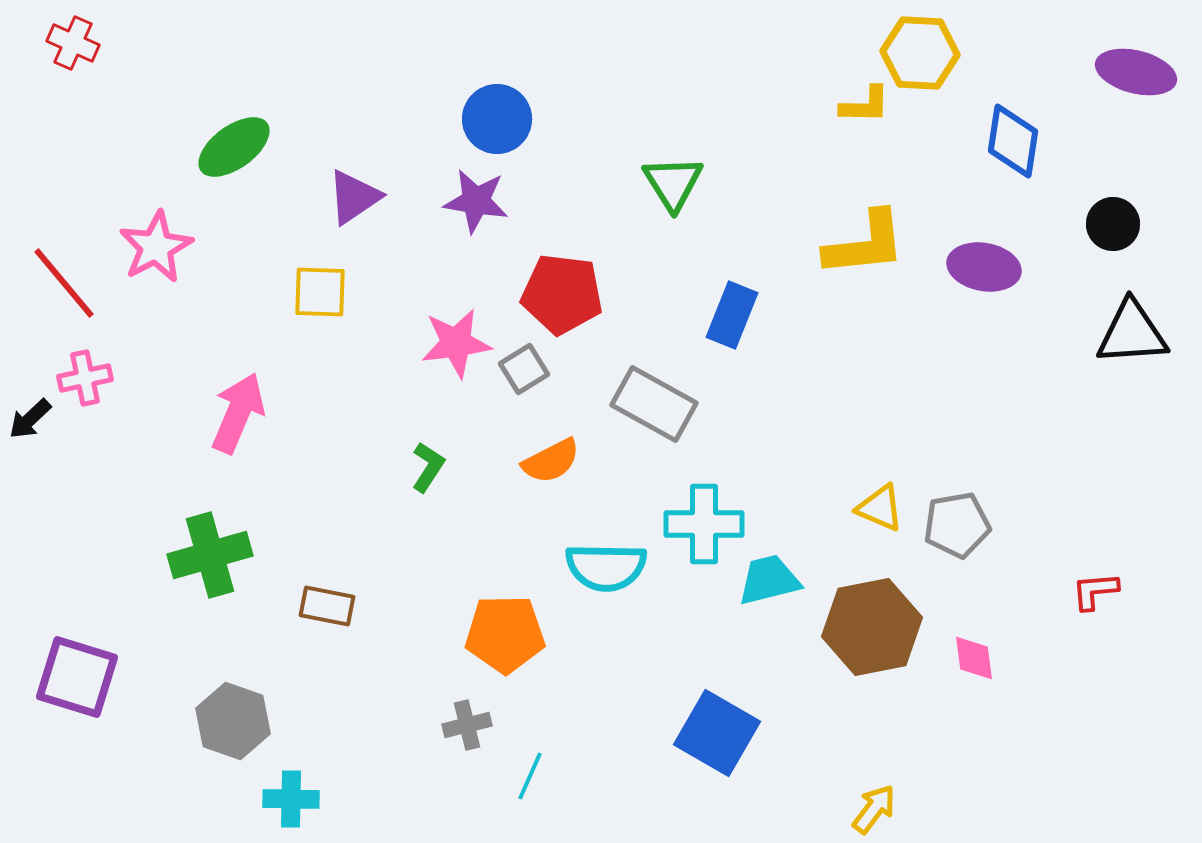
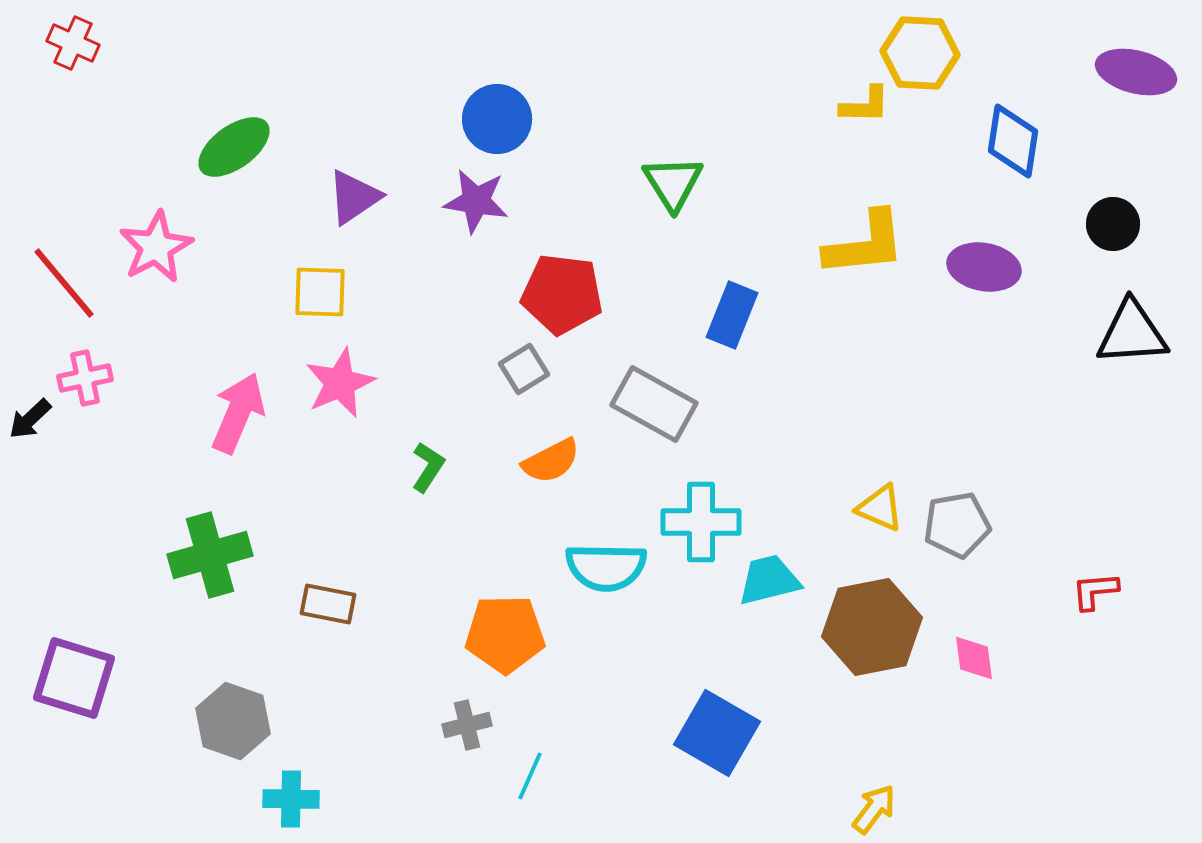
pink star at (456, 343): moved 116 px left, 40 px down; rotated 16 degrees counterclockwise
cyan cross at (704, 524): moved 3 px left, 2 px up
brown rectangle at (327, 606): moved 1 px right, 2 px up
purple square at (77, 677): moved 3 px left, 1 px down
